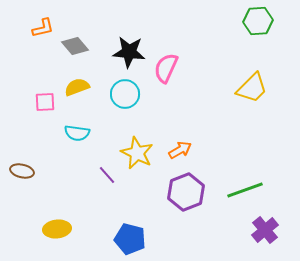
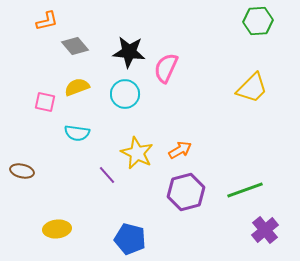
orange L-shape: moved 4 px right, 7 px up
pink square: rotated 15 degrees clockwise
purple hexagon: rotated 6 degrees clockwise
